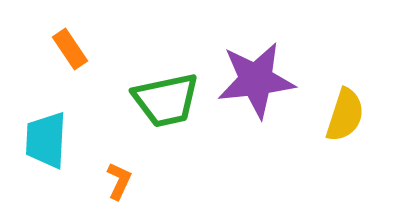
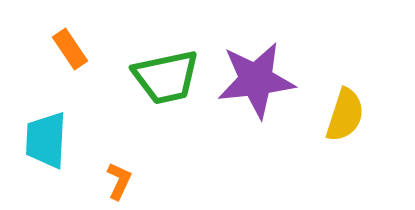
green trapezoid: moved 23 px up
